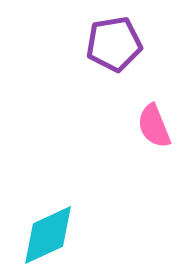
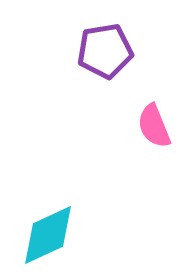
purple pentagon: moved 9 px left, 7 px down
